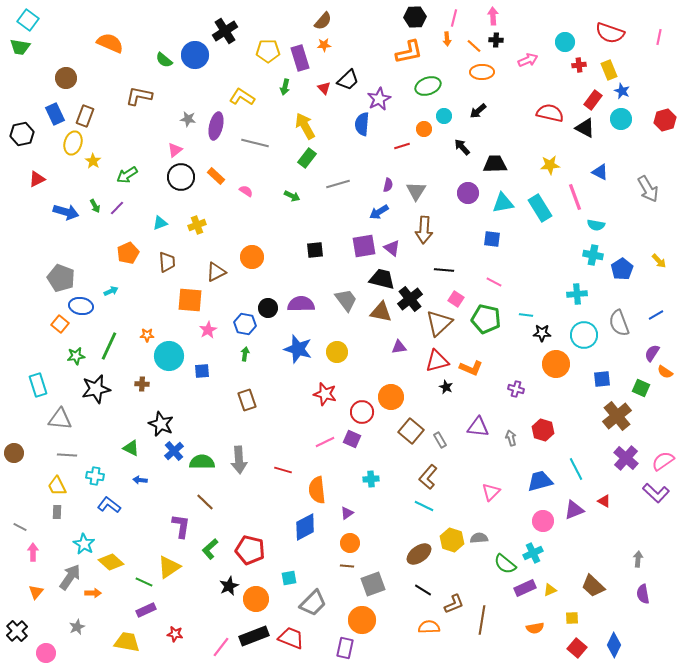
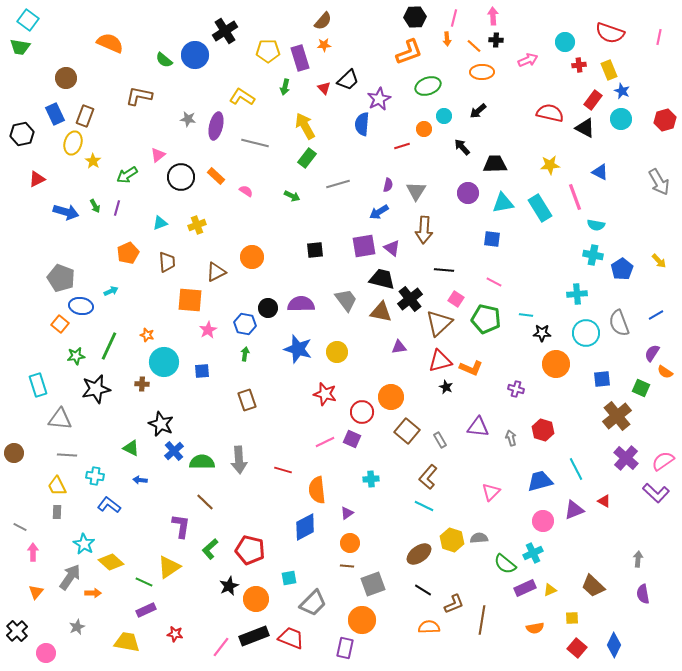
orange L-shape at (409, 52): rotated 8 degrees counterclockwise
pink triangle at (175, 150): moved 17 px left, 5 px down
gray arrow at (648, 189): moved 11 px right, 7 px up
purple line at (117, 208): rotated 28 degrees counterclockwise
orange star at (147, 335): rotated 16 degrees clockwise
cyan circle at (584, 335): moved 2 px right, 2 px up
cyan circle at (169, 356): moved 5 px left, 6 px down
red triangle at (437, 361): moved 3 px right
brown square at (411, 431): moved 4 px left
